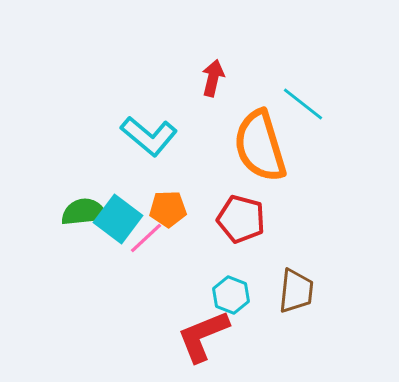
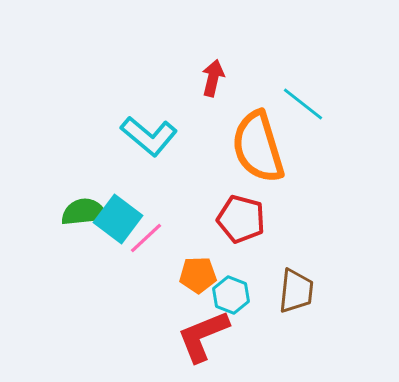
orange semicircle: moved 2 px left, 1 px down
orange pentagon: moved 30 px right, 66 px down
